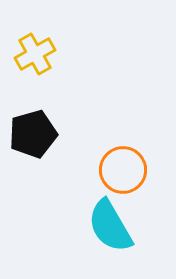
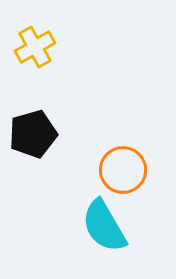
yellow cross: moved 7 px up
cyan semicircle: moved 6 px left
